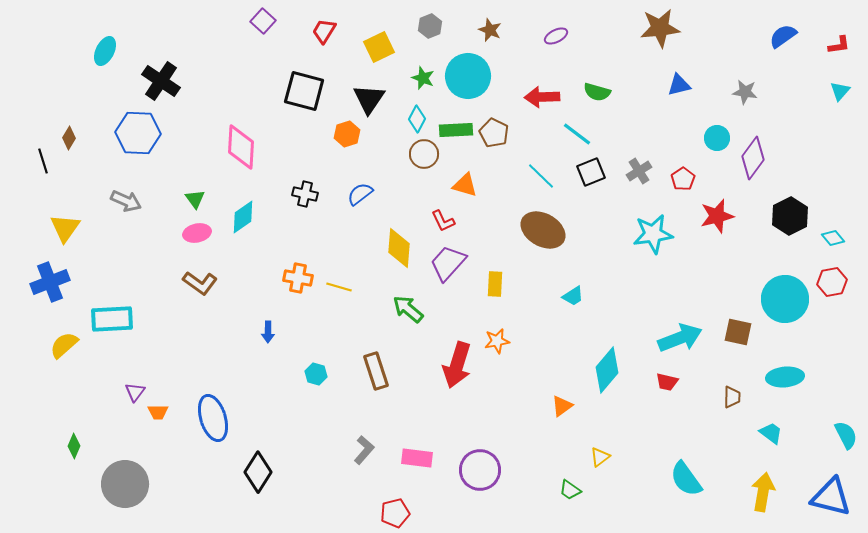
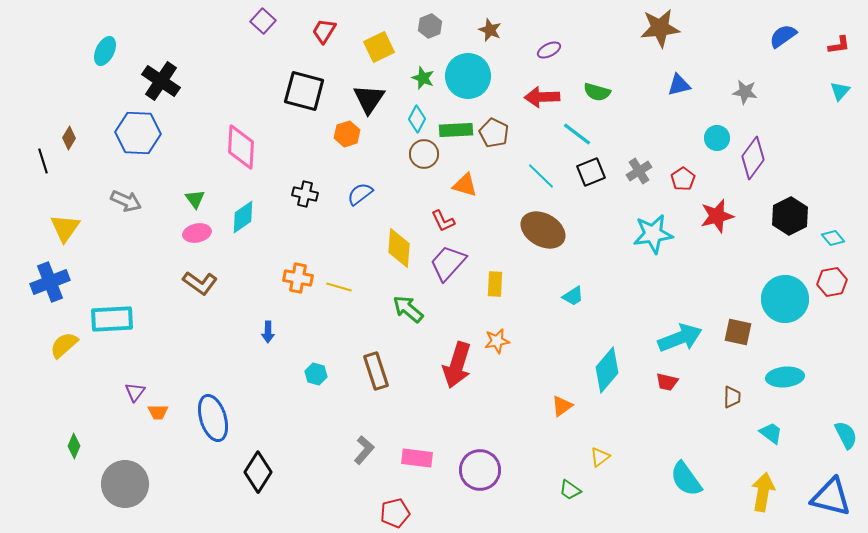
purple ellipse at (556, 36): moved 7 px left, 14 px down
